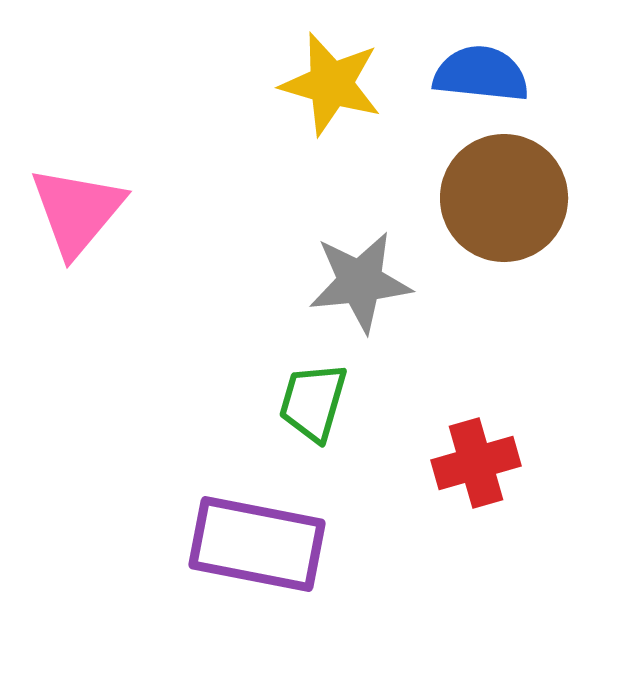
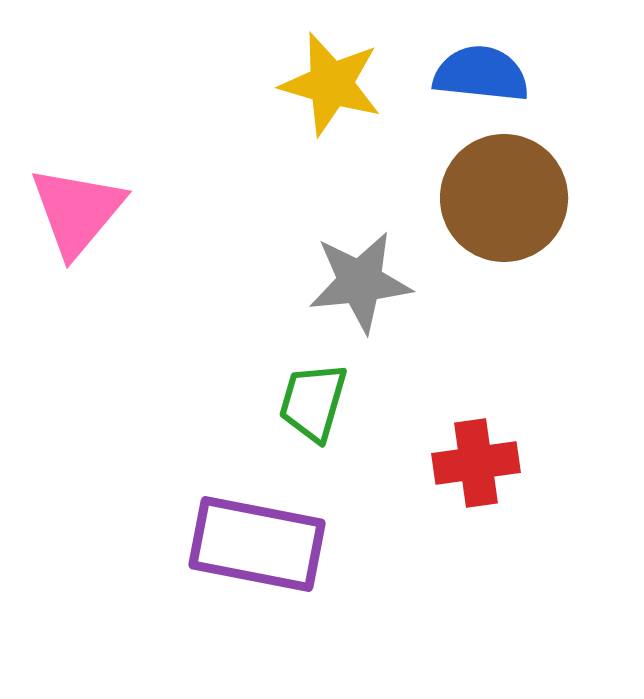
red cross: rotated 8 degrees clockwise
